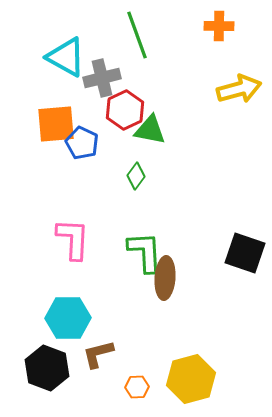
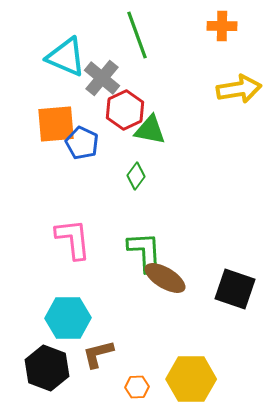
orange cross: moved 3 px right
cyan triangle: rotated 6 degrees counterclockwise
gray cross: rotated 36 degrees counterclockwise
yellow arrow: rotated 6 degrees clockwise
pink L-shape: rotated 9 degrees counterclockwise
black square: moved 10 px left, 36 px down
brown ellipse: rotated 63 degrees counterclockwise
yellow hexagon: rotated 15 degrees clockwise
